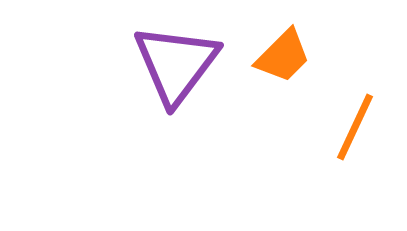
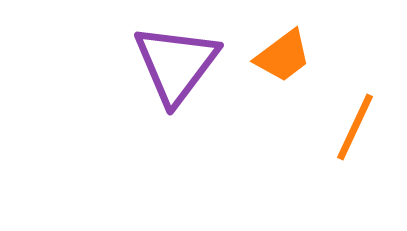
orange trapezoid: rotated 8 degrees clockwise
